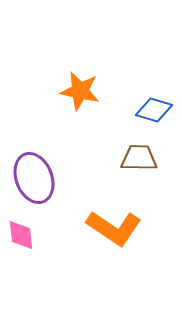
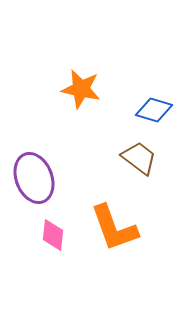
orange star: moved 1 px right, 2 px up
brown trapezoid: rotated 36 degrees clockwise
orange L-shape: rotated 36 degrees clockwise
pink diamond: moved 32 px right; rotated 12 degrees clockwise
